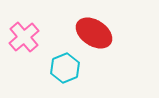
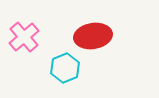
red ellipse: moved 1 px left, 3 px down; rotated 42 degrees counterclockwise
